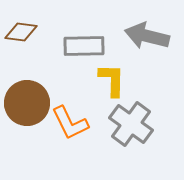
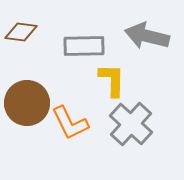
gray cross: rotated 6 degrees clockwise
